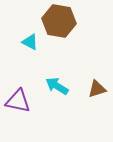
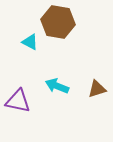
brown hexagon: moved 1 px left, 1 px down
cyan arrow: rotated 10 degrees counterclockwise
